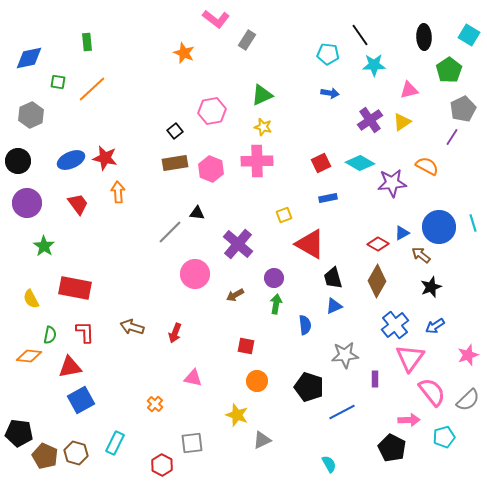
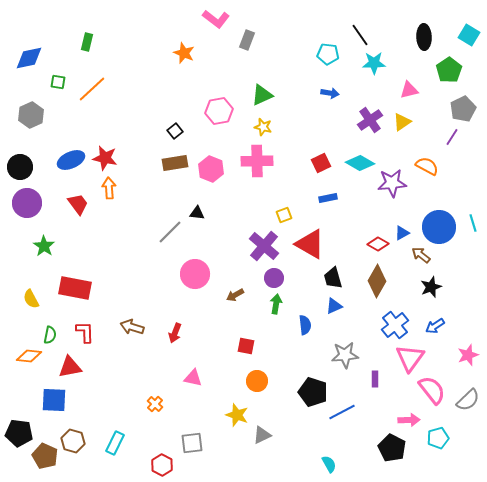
gray rectangle at (247, 40): rotated 12 degrees counterclockwise
green rectangle at (87, 42): rotated 18 degrees clockwise
cyan star at (374, 65): moved 2 px up
pink hexagon at (212, 111): moved 7 px right
black circle at (18, 161): moved 2 px right, 6 px down
orange arrow at (118, 192): moved 9 px left, 4 px up
purple cross at (238, 244): moved 26 px right, 2 px down
black pentagon at (309, 387): moved 4 px right, 5 px down
pink semicircle at (432, 392): moved 2 px up
blue square at (81, 400): moved 27 px left; rotated 32 degrees clockwise
cyan pentagon at (444, 437): moved 6 px left, 1 px down
gray triangle at (262, 440): moved 5 px up
brown hexagon at (76, 453): moved 3 px left, 12 px up
